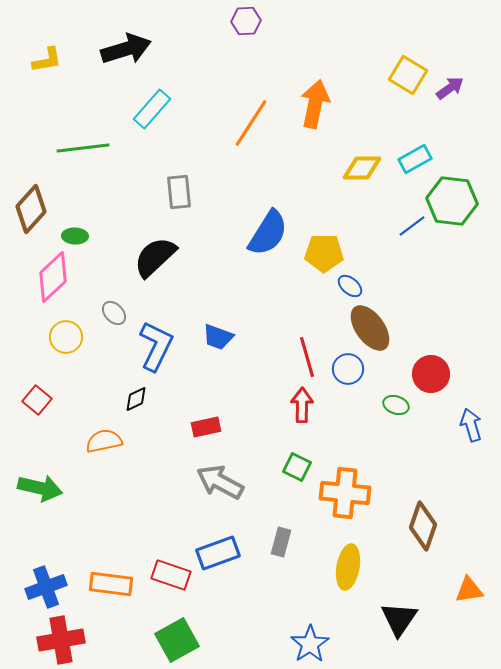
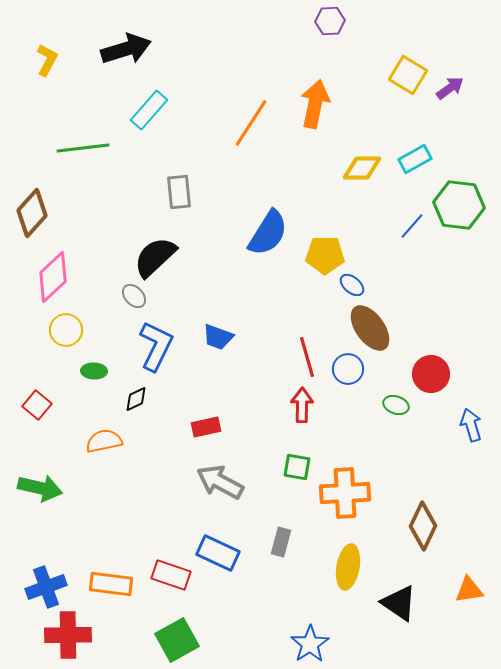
purple hexagon at (246, 21): moved 84 px right
yellow L-shape at (47, 60): rotated 52 degrees counterclockwise
cyan rectangle at (152, 109): moved 3 px left, 1 px down
green hexagon at (452, 201): moved 7 px right, 4 px down
brown diamond at (31, 209): moved 1 px right, 4 px down
blue line at (412, 226): rotated 12 degrees counterclockwise
green ellipse at (75, 236): moved 19 px right, 135 px down
yellow pentagon at (324, 253): moved 1 px right, 2 px down
blue ellipse at (350, 286): moved 2 px right, 1 px up
gray ellipse at (114, 313): moved 20 px right, 17 px up
yellow circle at (66, 337): moved 7 px up
red square at (37, 400): moved 5 px down
green square at (297, 467): rotated 16 degrees counterclockwise
orange cross at (345, 493): rotated 9 degrees counterclockwise
brown diamond at (423, 526): rotated 6 degrees clockwise
blue rectangle at (218, 553): rotated 45 degrees clockwise
black triangle at (399, 619): moved 16 px up; rotated 30 degrees counterclockwise
red cross at (61, 640): moved 7 px right, 5 px up; rotated 9 degrees clockwise
